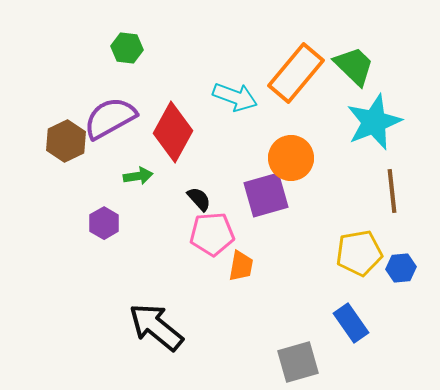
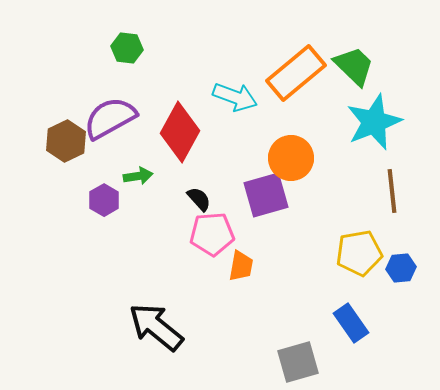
orange rectangle: rotated 10 degrees clockwise
red diamond: moved 7 px right
purple hexagon: moved 23 px up
